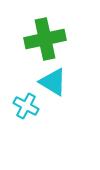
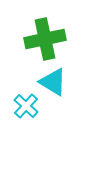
cyan cross: rotated 15 degrees clockwise
